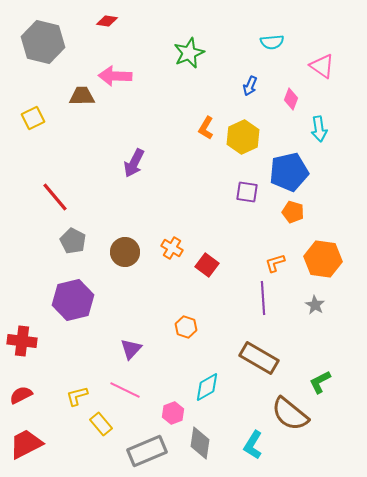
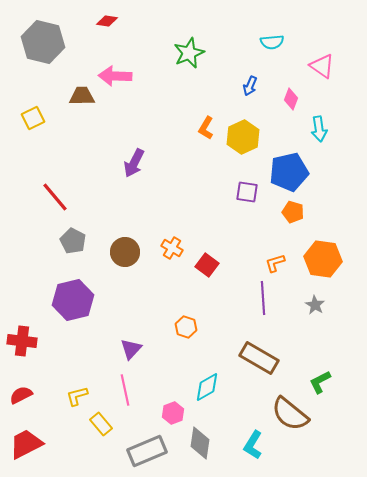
pink line at (125, 390): rotated 52 degrees clockwise
